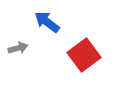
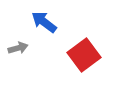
blue arrow: moved 3 px left
